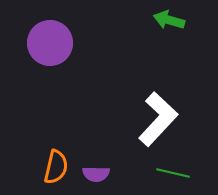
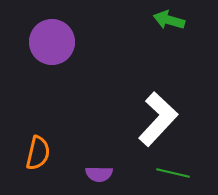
purple circle: moved 2 px right, 1 px up
orange semicircle: moved 18 px left, 14 px up
purple semicircle: moved 3 px right
